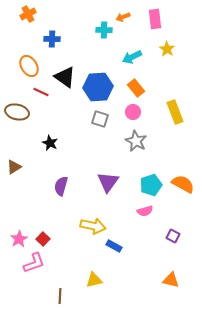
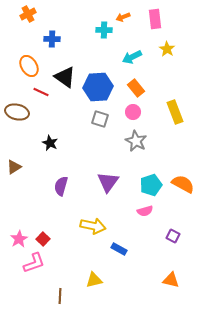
blue rectangle: moved 5 px right, 3 px down
